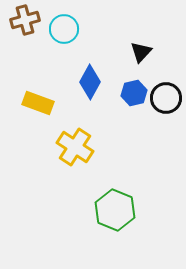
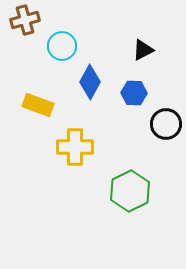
cyan circle: moved 2 px left, 17 px down
black triangle: moved 2 px right, 2 px up; rotated 20 degrees clockwise
blue hexagon: rotated 15 degrees clockwise
black circle: moved 26 px down
yellow rectangle: moved 2 px down
yellow cross: rotated 33 degrees counterclockwise
green hexagon: moved 15 px right, 19 px up; rotated 12 degrees clockwise
